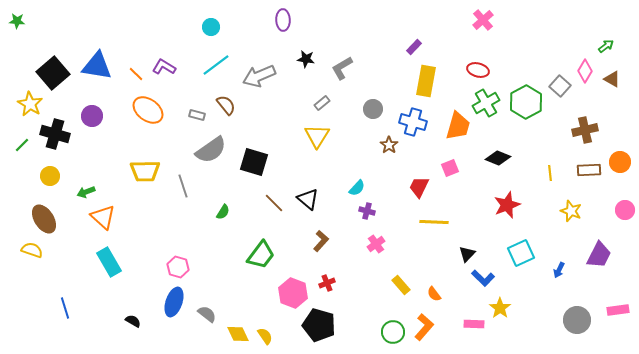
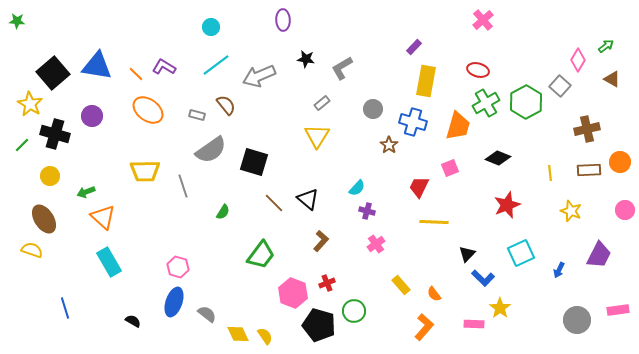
pink diamond at (585, 71): moved 7 px left, 11 px up
brown cross at (585, 130): moved 2 px right, 1 px up
green circle at (393, 332): moved 39 px left, 21 px up
